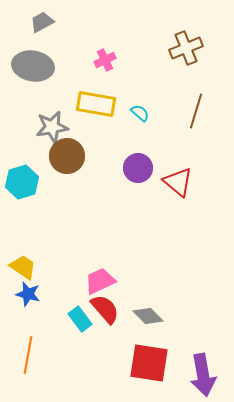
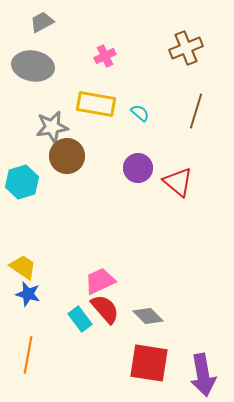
pink cross: moved 4 px up
